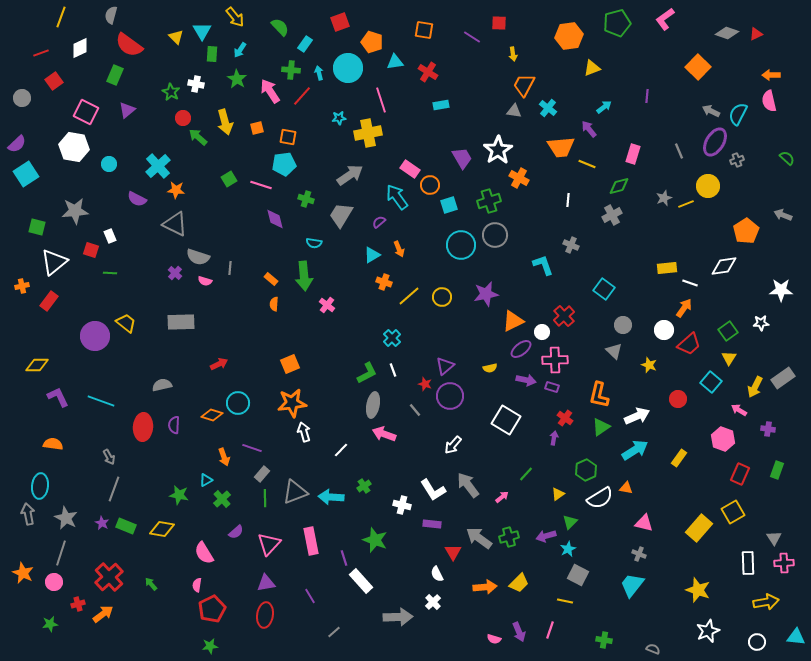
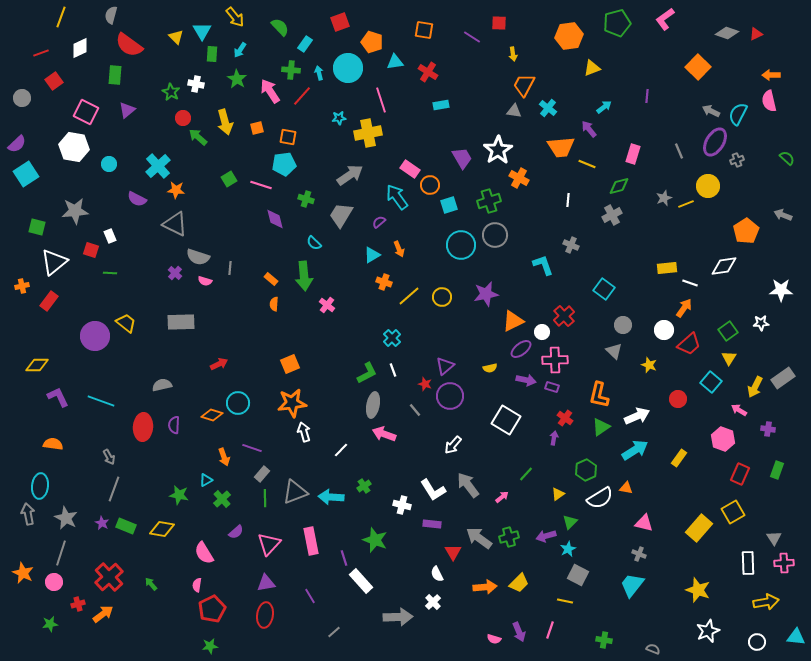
green rectangle at (115, 75): rotated 18 degrees counterclockwise
cyan semicircle at (314, 243): rotated 35 degrees clockwise
